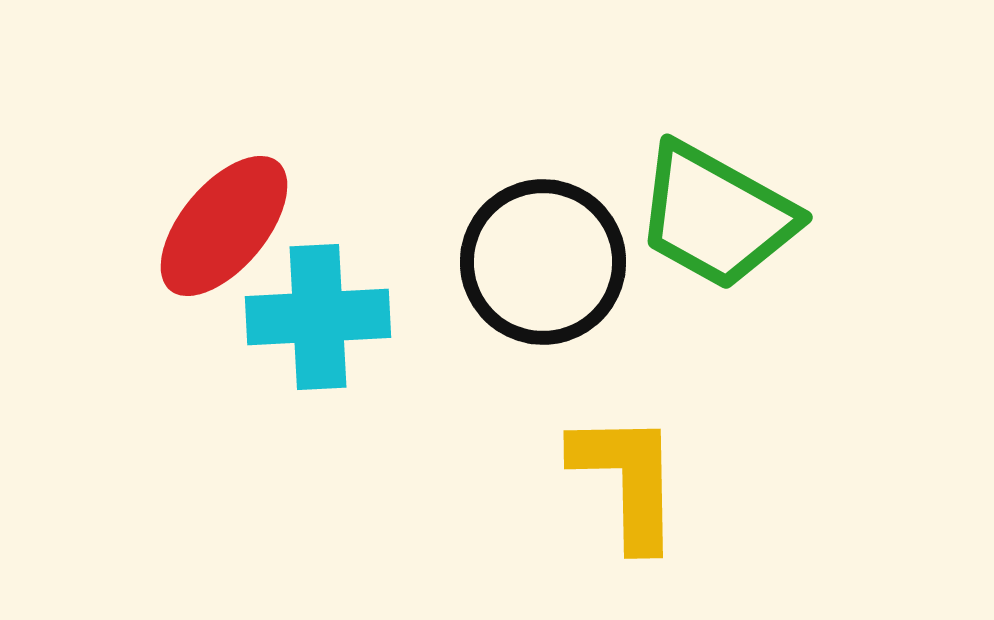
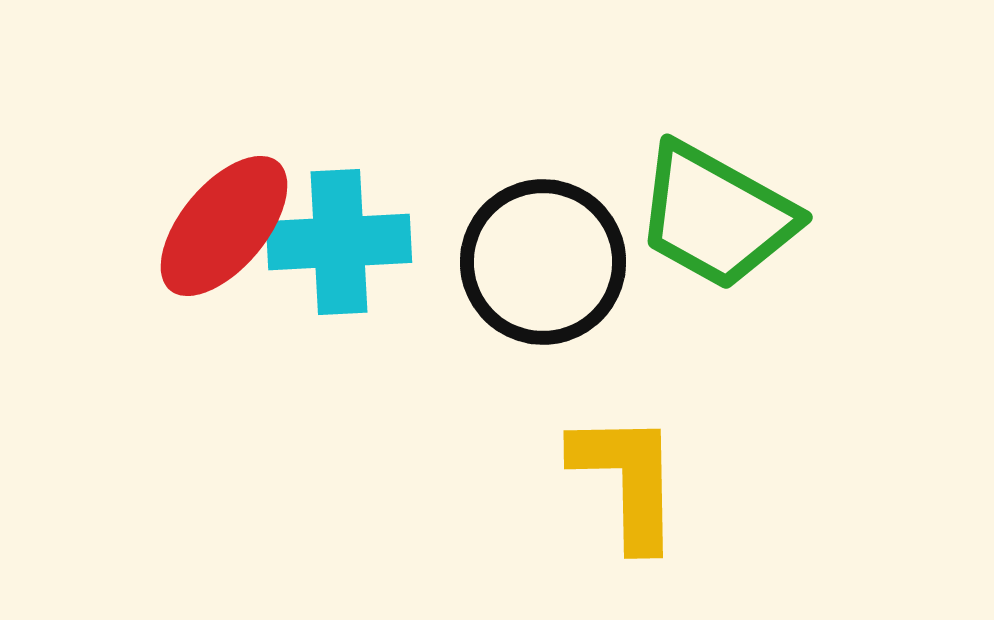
cyan cross: moved 21 px right, 75 px up
